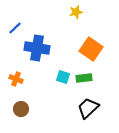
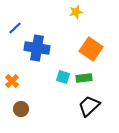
orange cross: moved 4 px left, 2 px down; rotated 24 degrees clockwise
black trapezoid: moved 1 px right, 2 px up
